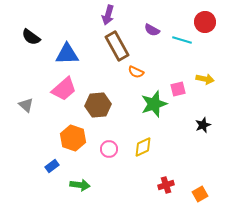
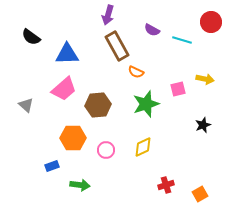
red circle: moved 6 px right
green star: moved 8 px left
orange hexagon: rotated 20 degrees counterclockwise
pink circle: moved 3 px left, 1 px down
blue rectangle: rotated 16 degrees clockwise
